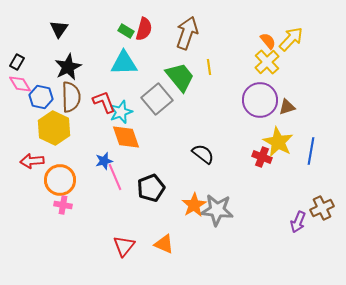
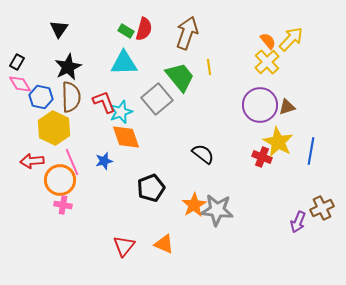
purple circle: moved 5 px down
pink line: moved 43 px left, 15 px up
